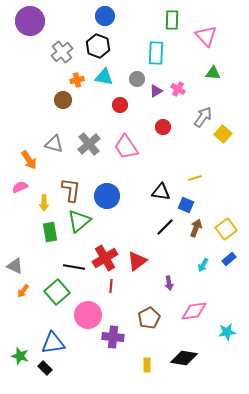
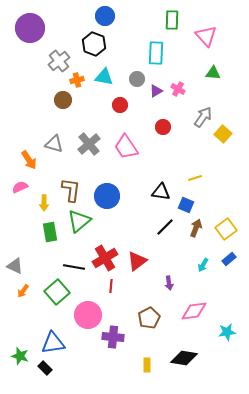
purple circle at (30, 21): moved 7 px down
black hexagon at (98, 46): moved 4 px left, 2 px up
gray cross at (62, 52): moved 3 px left, 9 px down
